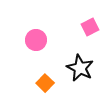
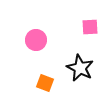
pink square: rotated 24 degrees clockwise
orange square: rotated 24 degrees counterclockwise
